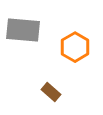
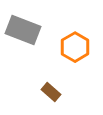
gray rectangle: rotated 16 degrees clockwise
